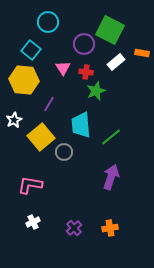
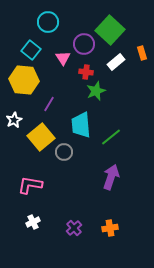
green square: rotated 16 degrees clockwise
orange rectangle: rotated 64 degrees clockwise
pink triangle: moved 10 px up
